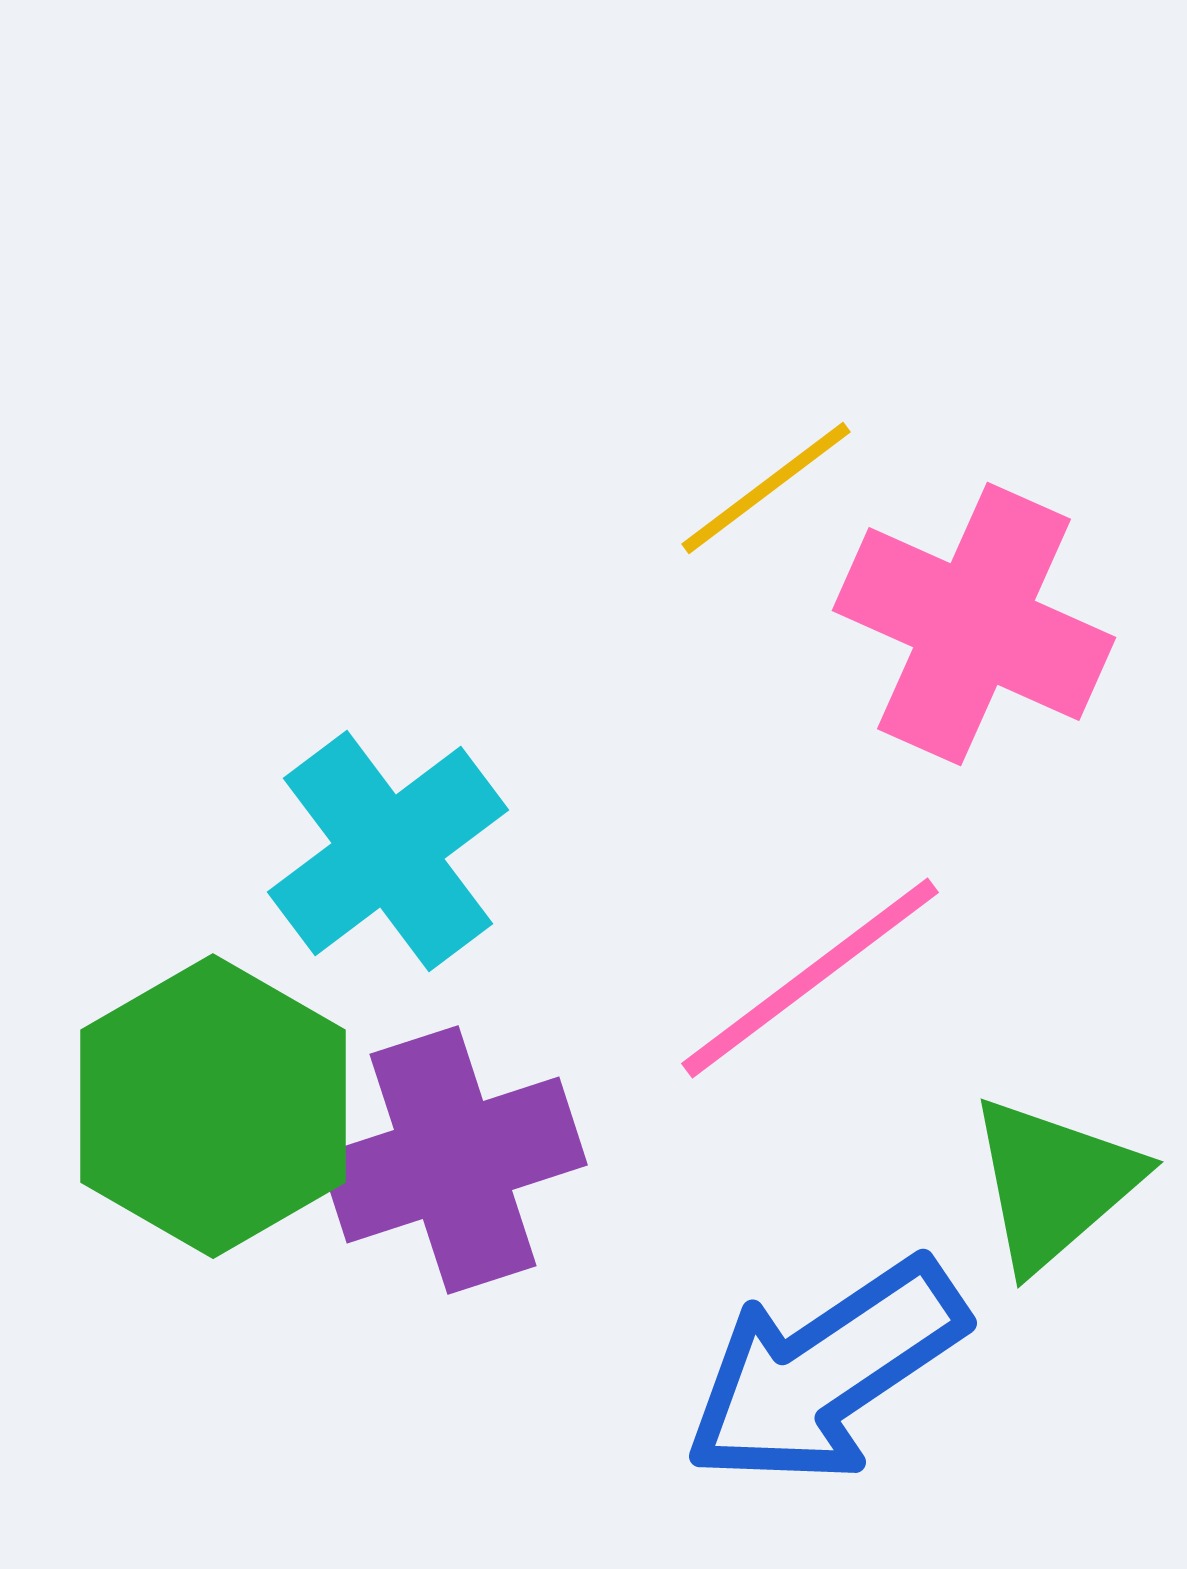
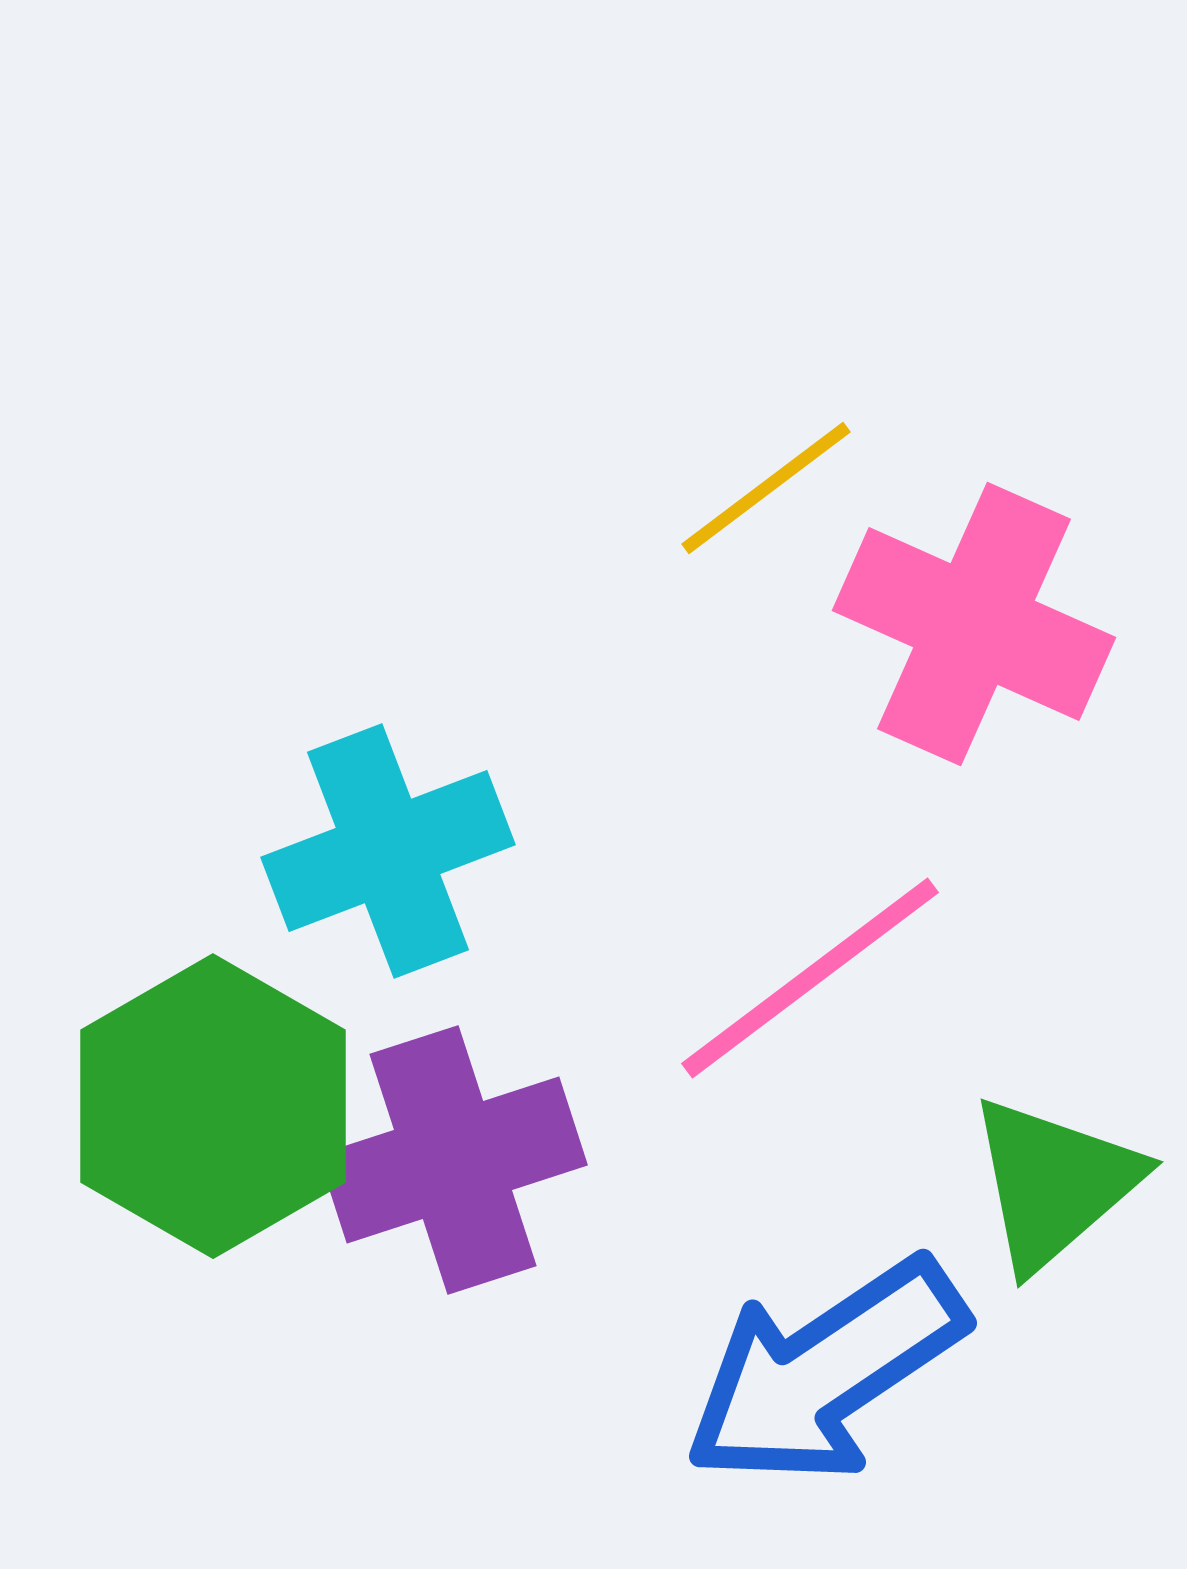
cyan cross: rotated 16 degrees clockwise
